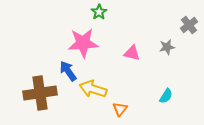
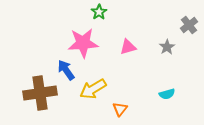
gray star: rotated 21 degrees counterclockwise
pink triangle: moved 4 px left, 6 px up; rotated 30 degrees counterclockwise
blue arrow: moved 2 px left, 1 px up
yellow arrow: rotated 48 degrees counterclockwise
cyan semicircle: moved 1 px right, 2 px up; rotated 42 degrees clockwise
